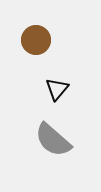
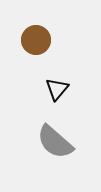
gray semicircle: moved 2 px right, 2 px down
